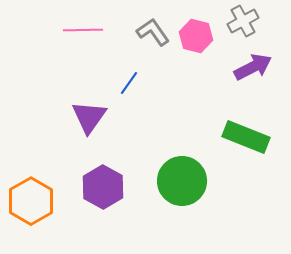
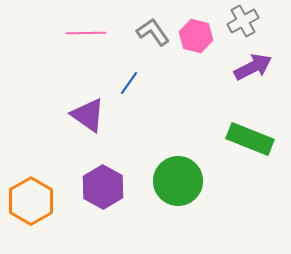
pink line: moved 3 px right, 3 px down
purple triangle: moved 1 px left, 2 px up; rotated 30 degrees counterclockwise
green rectangle: moved 4 px right, 2 px down
green circle: moved 4 px left
